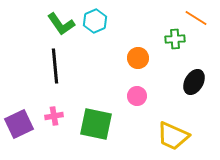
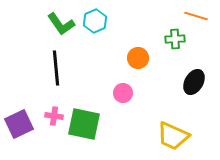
orange line: moved 2 px up; rotated 15 degrees counterclockwise
black line: moved 1 px right, 2 px down
pink circle: moved 14 px left, 3 px up
pink cross: rotated 18 degrees clockwise
green square: moved 12 px left
